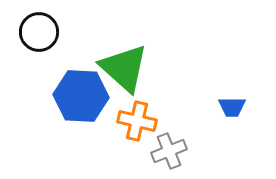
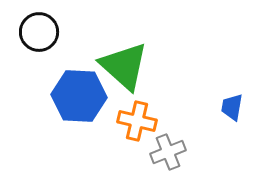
green triangle: moved 2 px up
blue hexagon: moved 2 px left
blue trapezoid: rotated 100 degrees clockwise
gray cross: moved 1 px left, 1 px down
